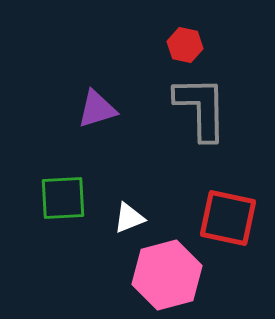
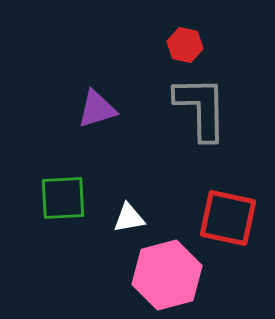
white triangle: rotated 12 degrees clockwise
